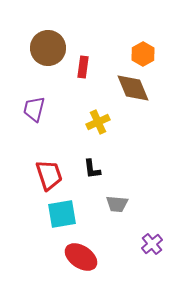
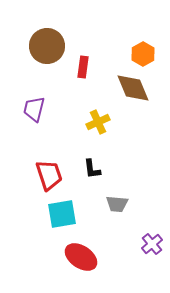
brown circle: moved 1 px left, 2 px up
